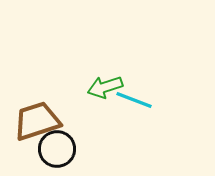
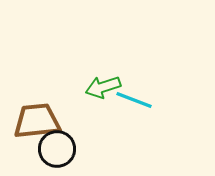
green arrow: moved 2 px left
brown trapezoid: rotated 12 degrees clockwise
